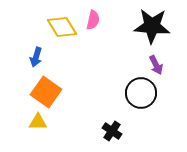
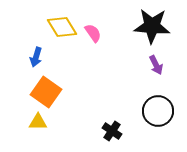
pink semicircle: moved 13 px down; rotated 48 degrees counterclockwise
black circle: moved 17 px right, 18 px down
